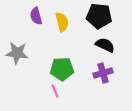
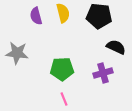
yellow semicircle: moved 1 px right, 9 px up
black semicircle: moved 11 px right, 2 px down
pink line: moved 9 px right, 8 px down
